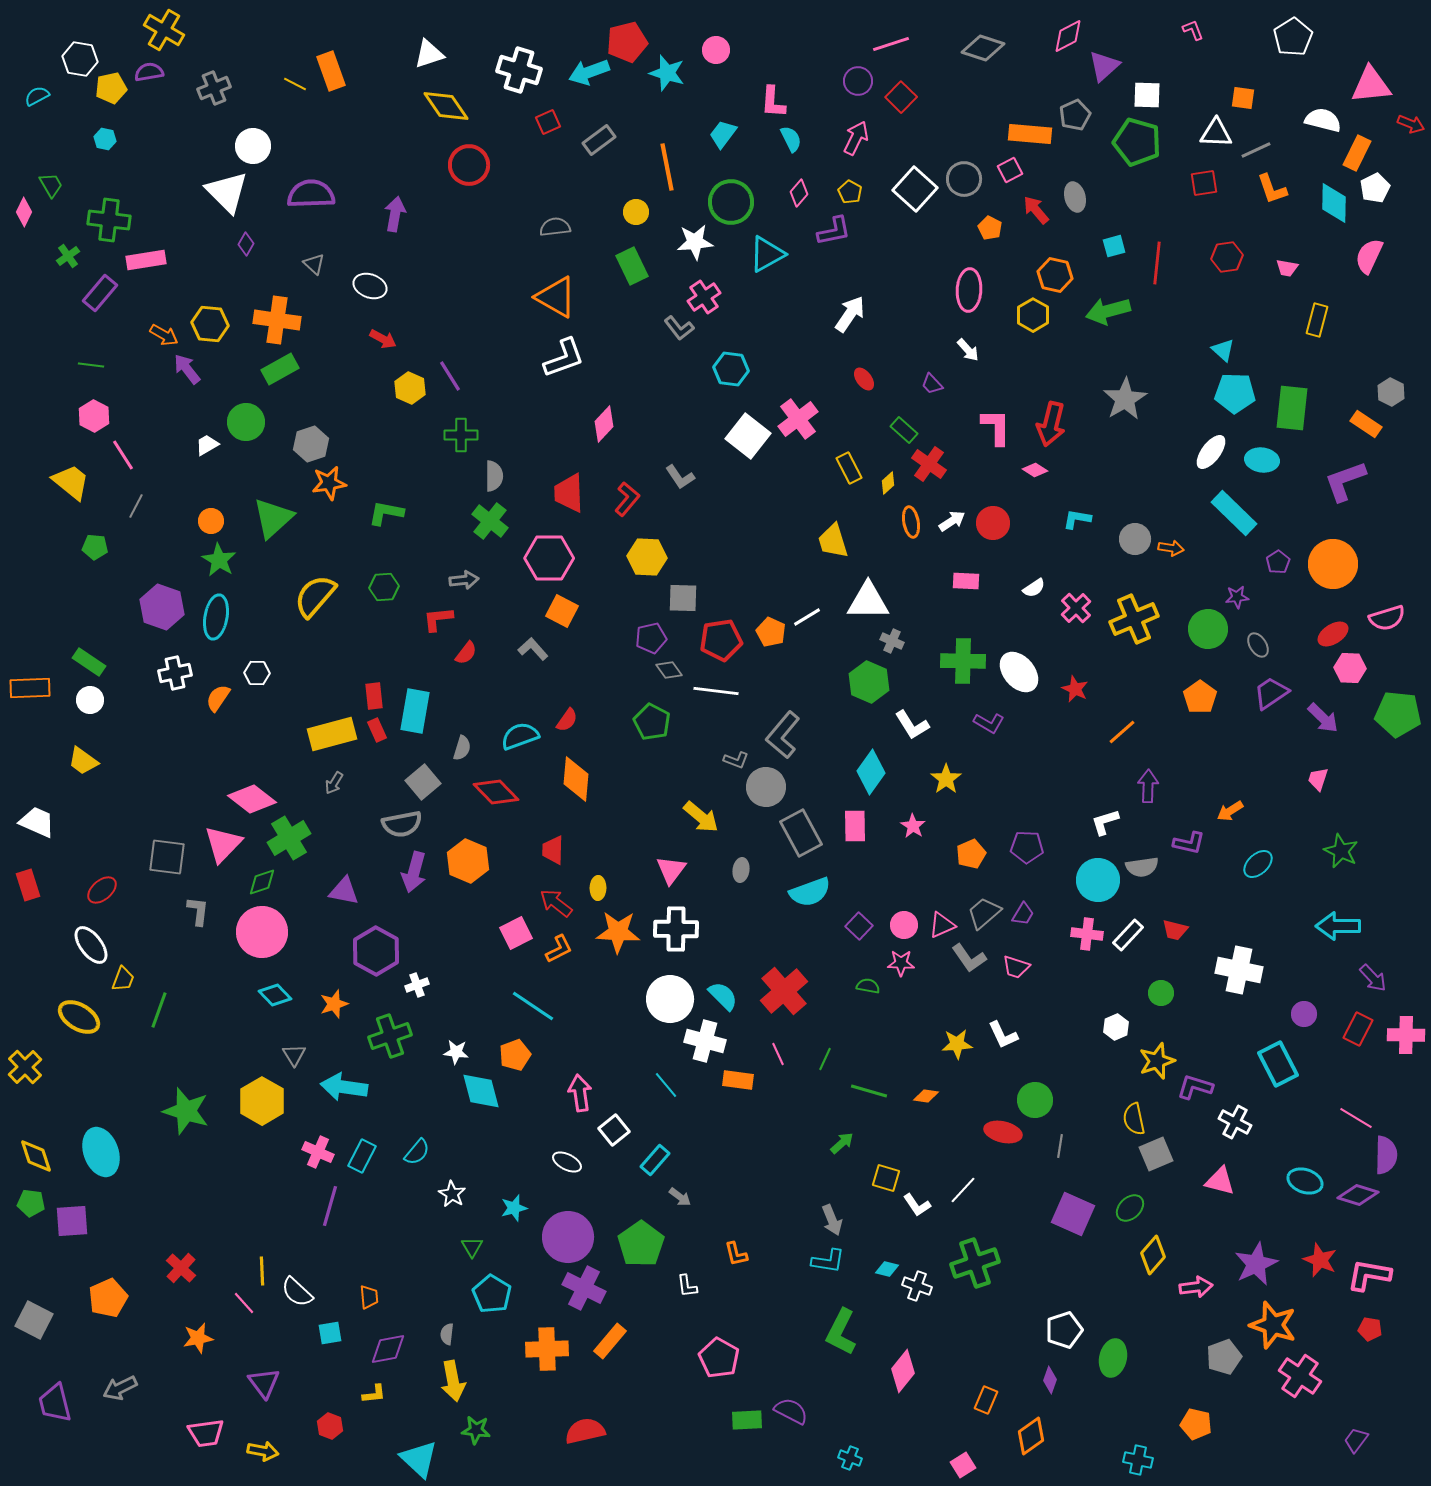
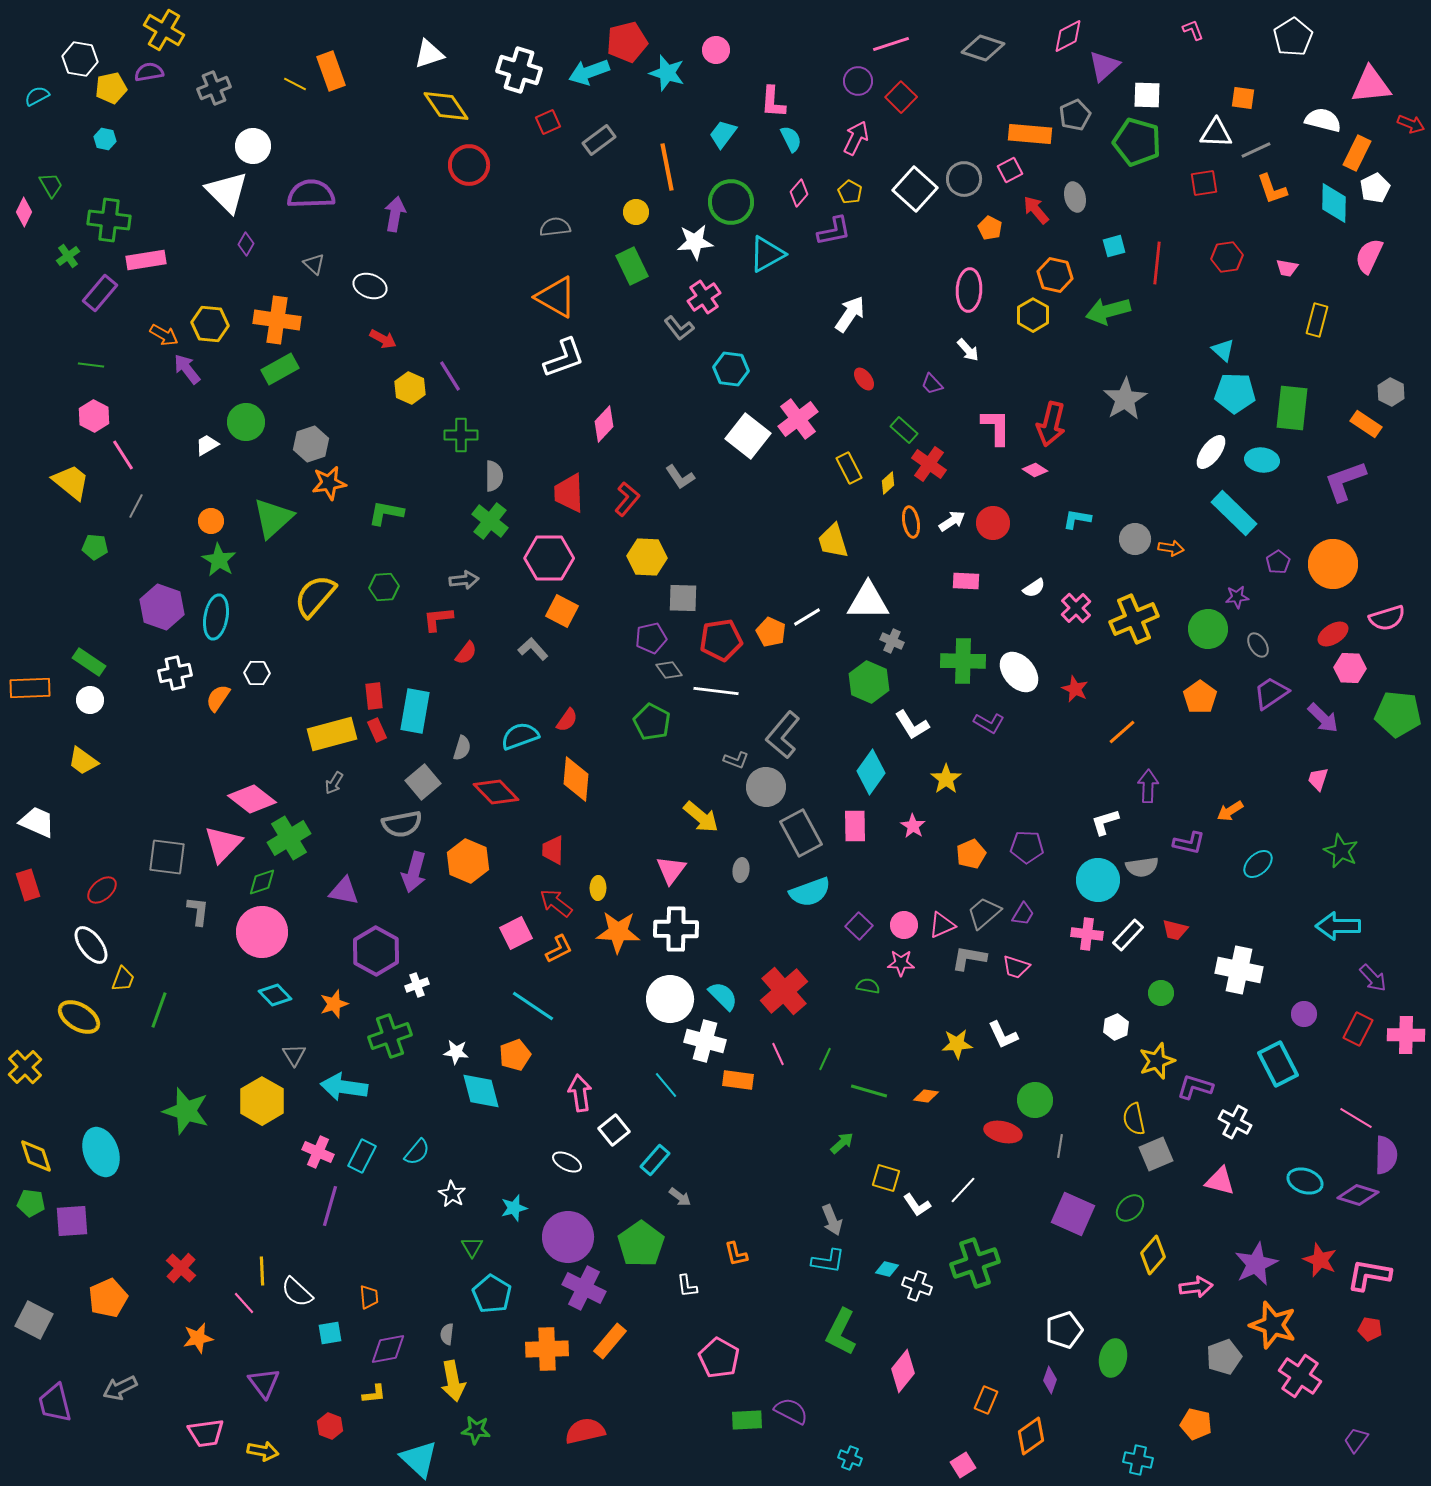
gray L-shape at (969, 958): rotated 135 degrees clockwise
